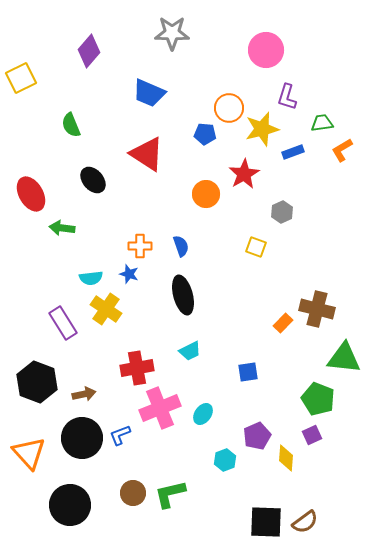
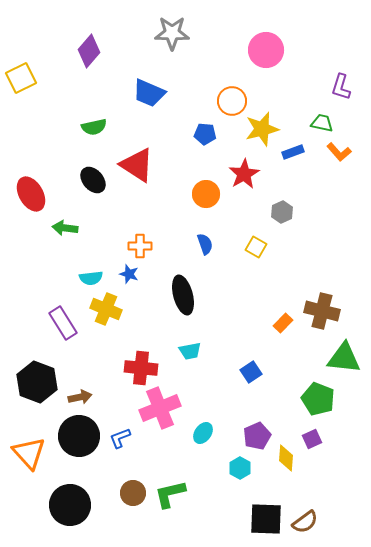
purple L-shape at (287, 97): moved 54 px right, 10 px up
orange circle at (229, 108): moved 3 px right, 7 px up
green trapezoid at (322, 123): rotated 20 degrees clockwise
green semicircle at (71, 125): moved 23 px right, 2 px down; rotated 80 degrees counterclockwise
orange L-shape at (342, 150): moved 3 px left, 2 px down; rotated 100 degrees counterclockwise
red triangle at (147, 154): moved 10 px left, 11 px down
green arrow at (62, 228): moved 3 px right
blue semicircle at (181, 246): moved 24 px right, 2 px up
yellow square at (256, 247): rotated 10 degrees clockwise
yellow cross at (106, 309): rotated 12 degrees counterclockwise
brown cross at (317, 309): moved 5 px right, 2 px down
cyan trapezoid at (190, 351): rotated 15 degrees clockwise
red cross at (137, 368): moved 4 px right; rotated 16 degrees clockwise
blue square at (248, 372): moved 3 px right; rotated 25 degrees counterclockwise
brown arrow at (84, 394): moved 4 px left, 3 px down
cyan ellipse at (203, 414): moved 19 px down
blue L-shape at (120, 435): moved 3 px down
purple square at (312, 435): moved 4 px down
black circle at (82, 438): moved 3 px left, 2 px up
cyan hexagon at (225, 460): moved 15 px right, 8 px down; rotated 10 degrees counterclockwise
black square at (266, 522): moved 3 px up
